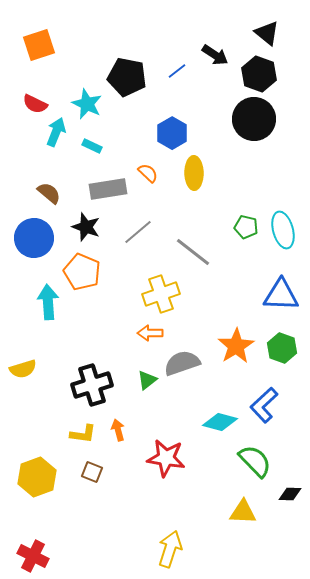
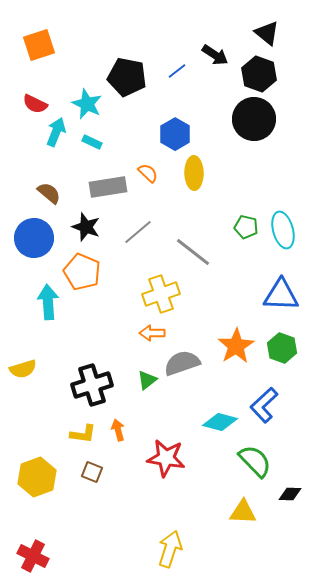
blue hexagon at (172, 133): moved 3 px right, 1 px down
cyan rectangle at (92, 146): moved 4 px up
gray rectangle at (108, 189): moved 2 px up
orange arrow at (150, 333): moved 2 px right
